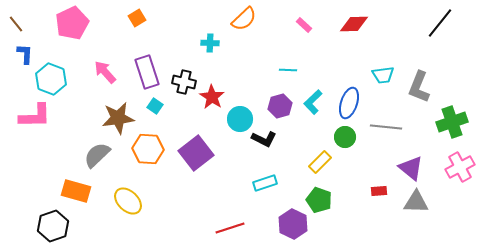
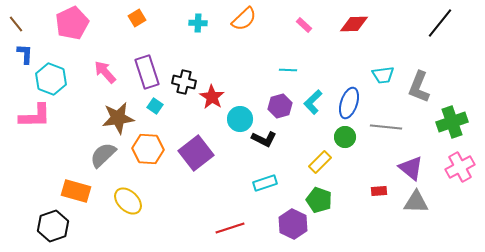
cyan cross at (210, 43): moved 12 px left, 20 px up
gray semicircle at (97, 155): moved 6 px right
